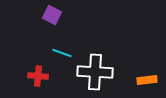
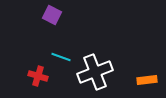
cyan line: moved 1 px left, 4 px down
white cross: rotated 24 degrees counterclockwise
red cross: rotated 12 degrees clockwise
